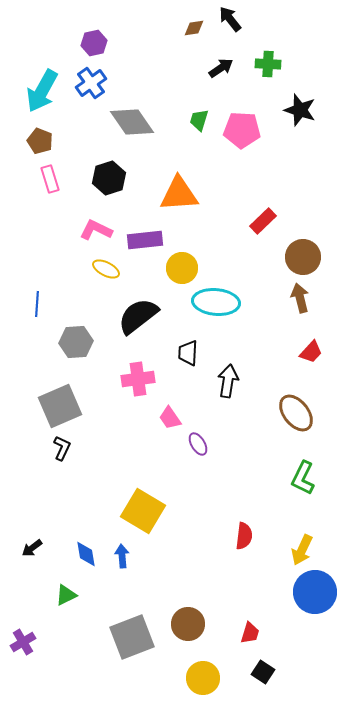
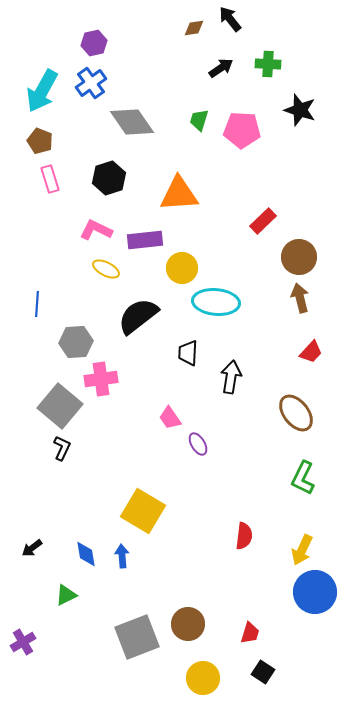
brown circle at (303, 257): moved 4 px left
pink cross at (138, 379): moved 37 px left
black arrow at (228, 381): moved 3 px right, 4 px up
gray square at (60, 406): rotated 27 degrees counterclockwise
gray square at (132, 637): moved 5 px right
